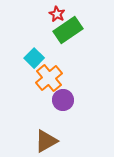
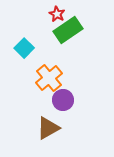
cyan square: moved 10 px left, 10 px up
brown triangle: moved 2 px right, 13 px up
